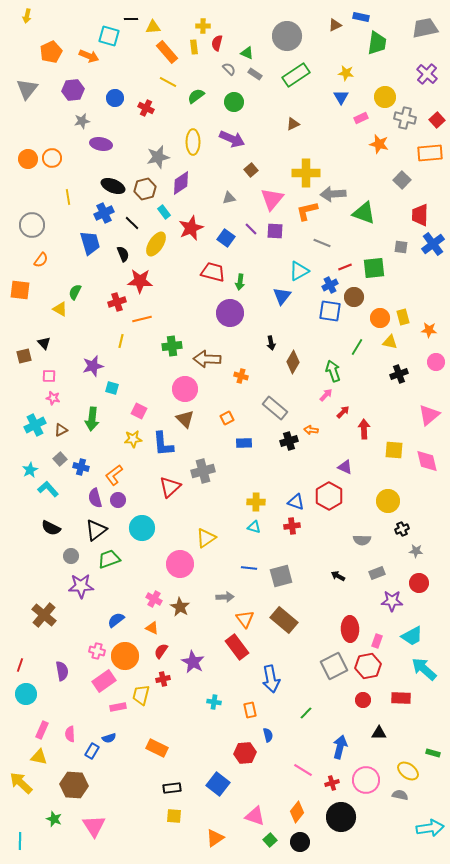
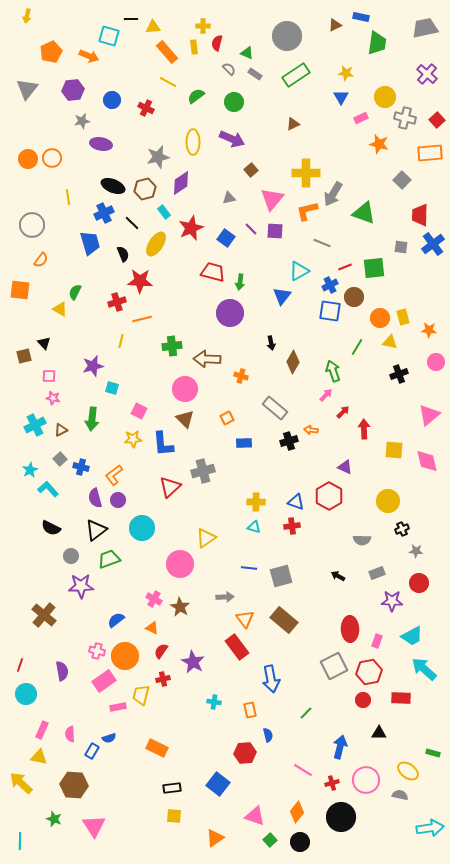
blue circle at (115, 98): moved 3 px left, 2 px down
gray arrow at (333, 194): rotated 55 degrees counterclockwise
red hexagon at (368, 666): moved 1 px right, 6 px down
